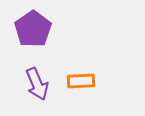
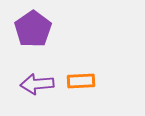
purple arrow: rotated 108 degrees clockwise
